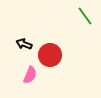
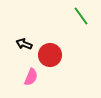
green line: moved 4 px left
pink semicircle: moved 1 px right, 2 px down
